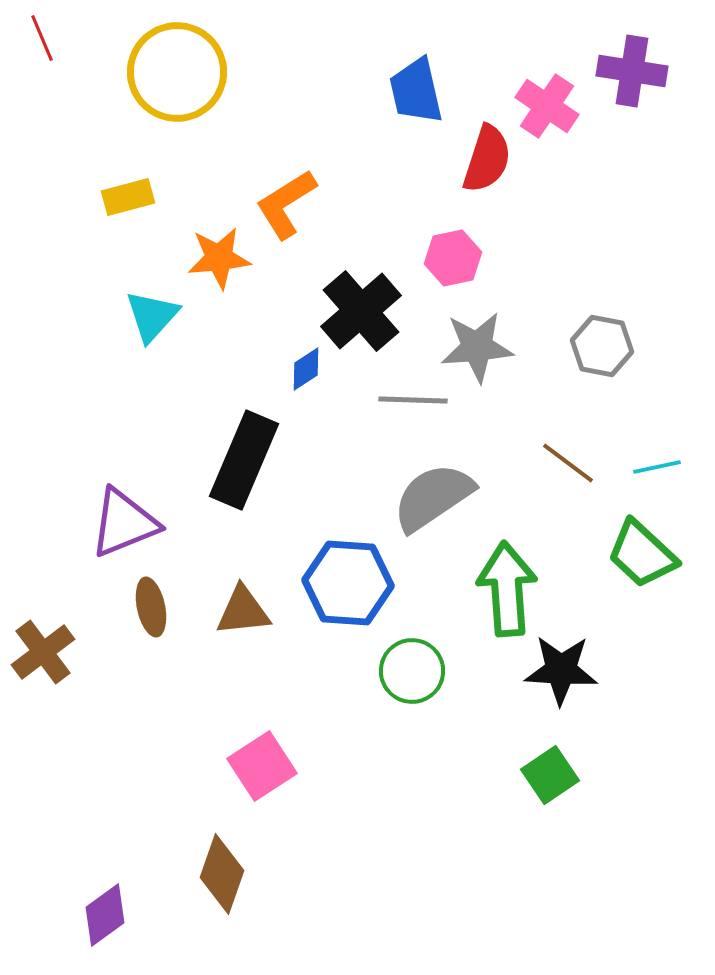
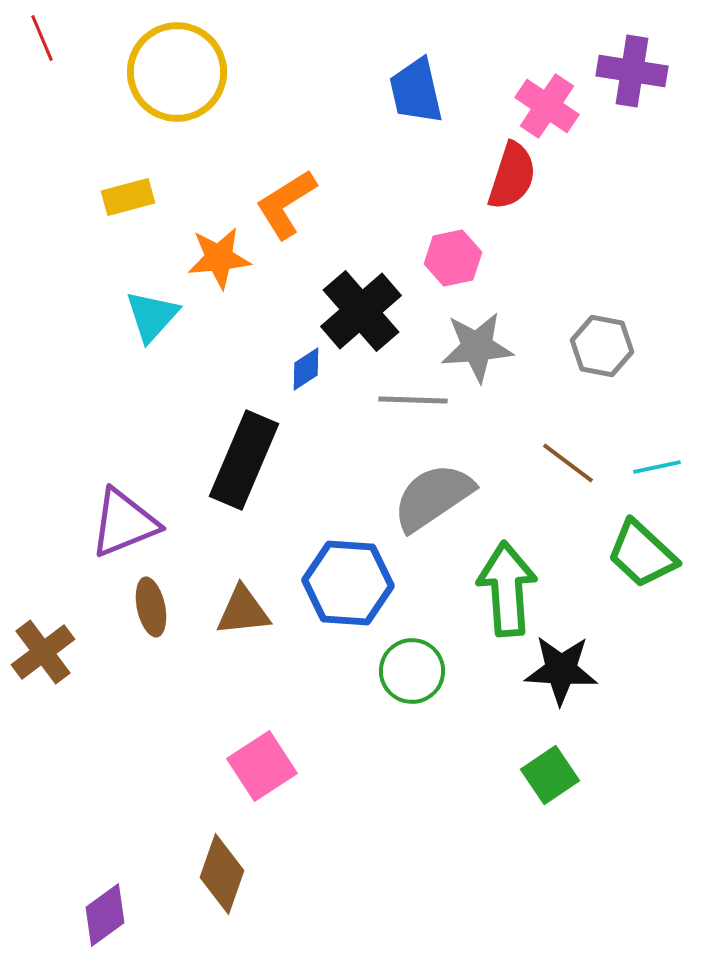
red semicircle: moved 25 px right, 17 px down
